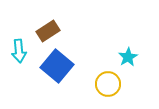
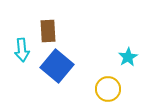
brown rectangle: rotated 60 degrees counterclockwise
cyan arrow: moved 3 px right, 1 px up
yellow circle: moved 5 px down
